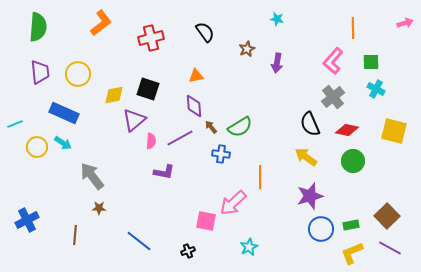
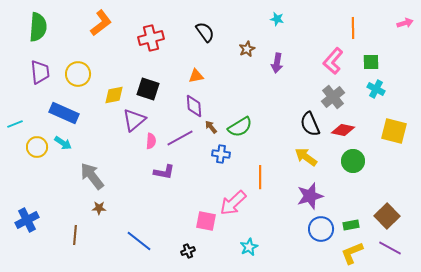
red diamond at (347, 130): moved 4 px left
